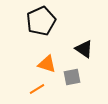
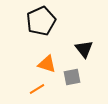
black triangle: rotated 18 degrees clockwise
